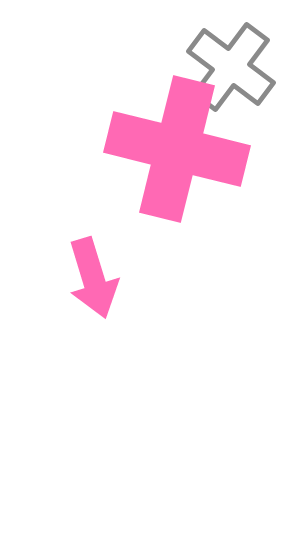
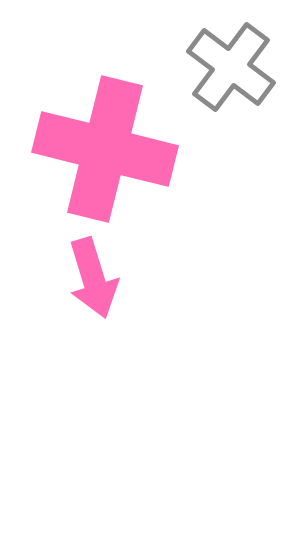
pink cross: moved 72 px left
